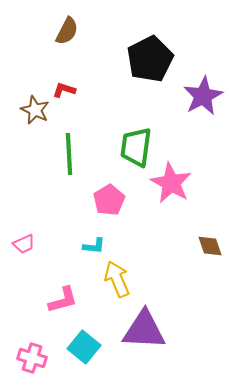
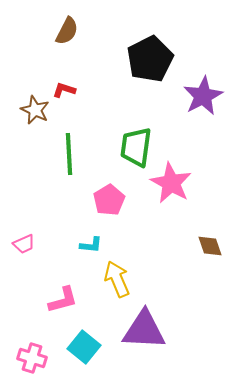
cyan L-shape: moved 3 px left, 1 px up
